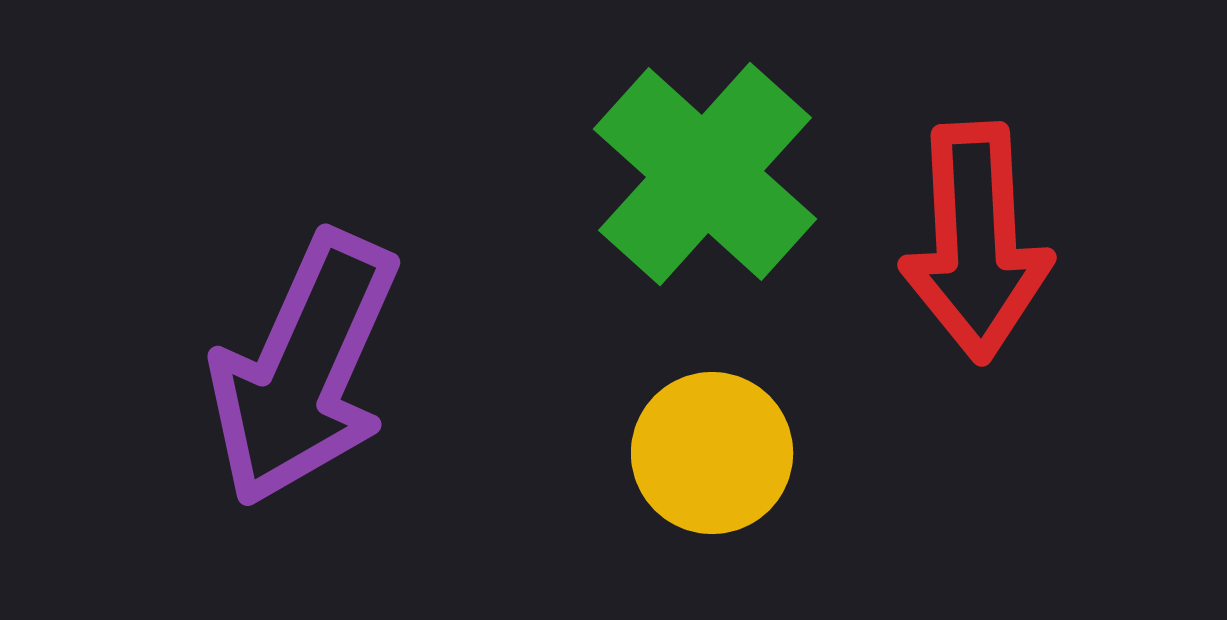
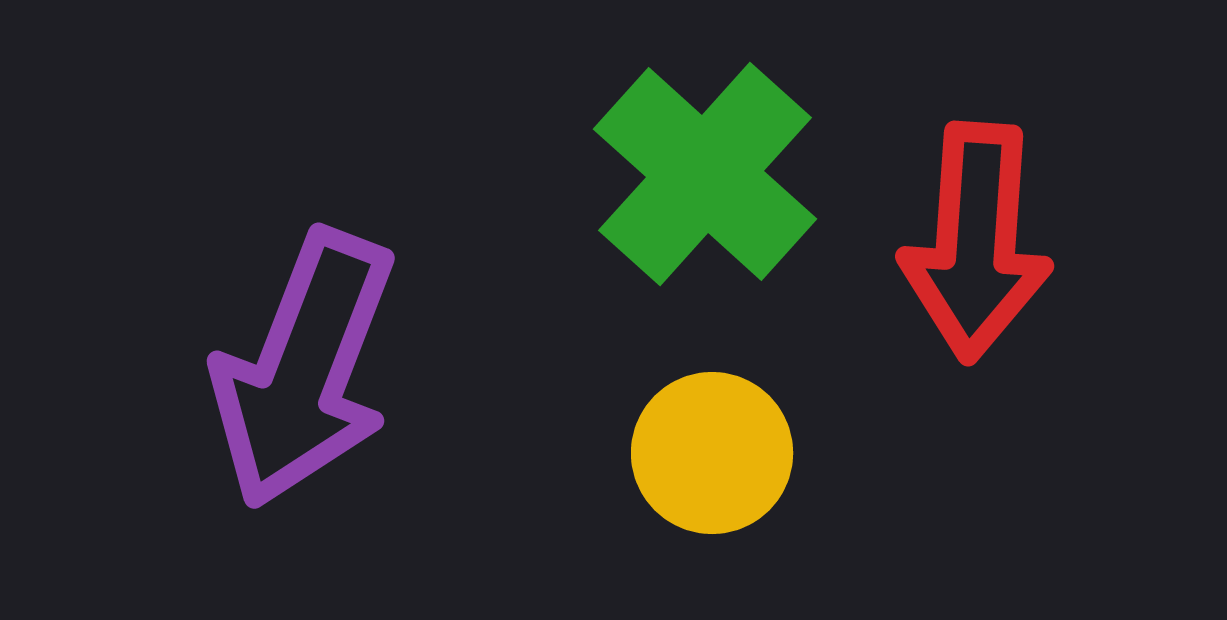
red arrow: rotated 7 degrees clockwise
purple arrow: rotated 3 degrees counterclockwise
